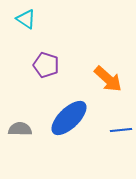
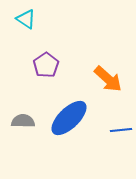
purple pentagon: rotated 20 degrees clockwise
gray semicircle: moved 3 px right, 8 px up
